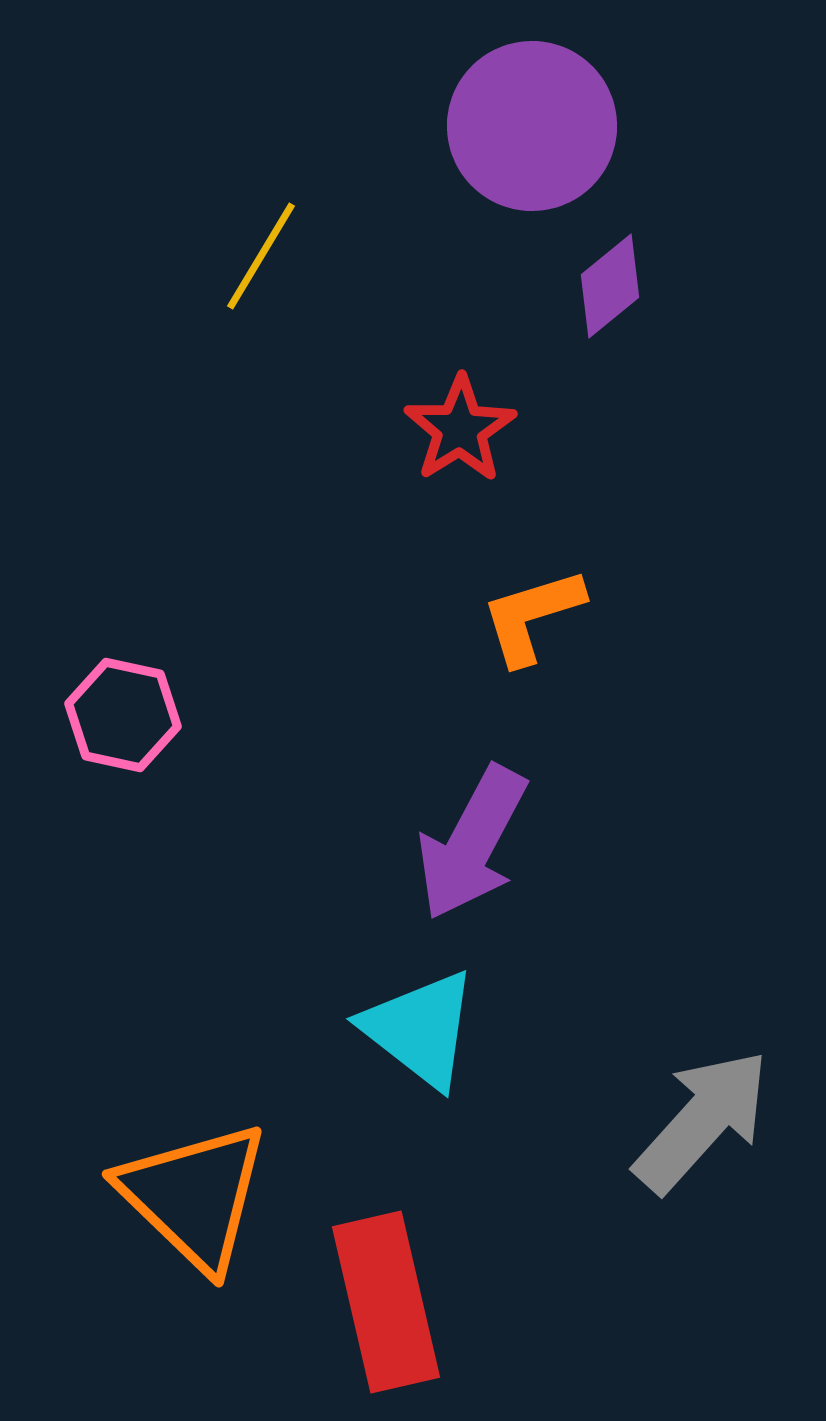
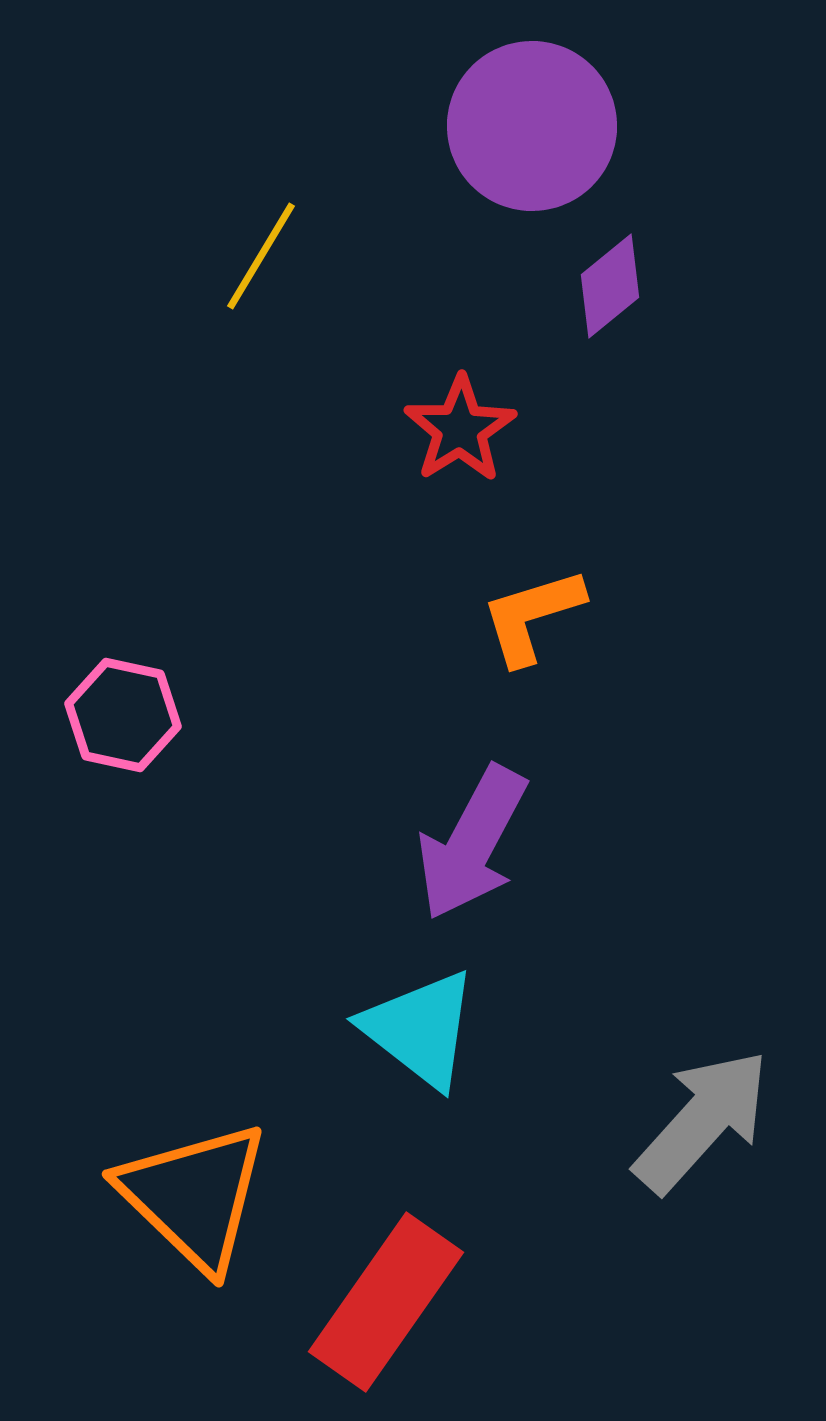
red rectangle: rotated 48 degrees clockwise
